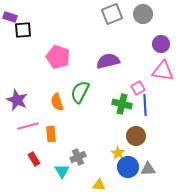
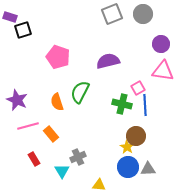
black square: rotated 12 degrees counterclockwise
orange rectangle: rotated 35 degrees counterclockwise
yellow star: moved 9 px right, 6 px up
